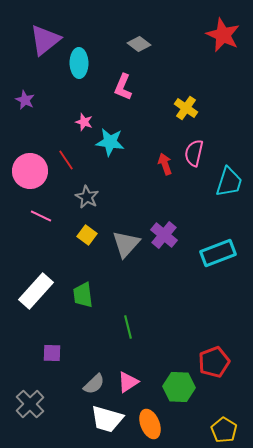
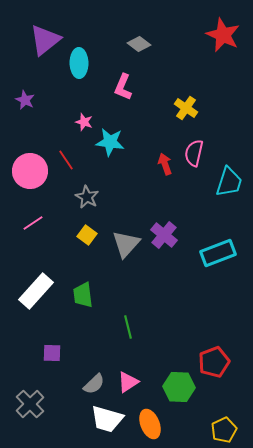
pink line: moved 8 px left, 7 px down; rotated 60 degrees counterclockwise
yellow pentagon: rotated 15 degrees clockwise
